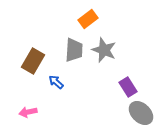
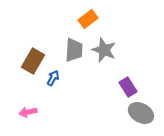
blue arrow: moved 3 px left, 4 px up; rotated 77 degrees clockwise
gray ellipse: rotated 15 degrees counterclockwise
